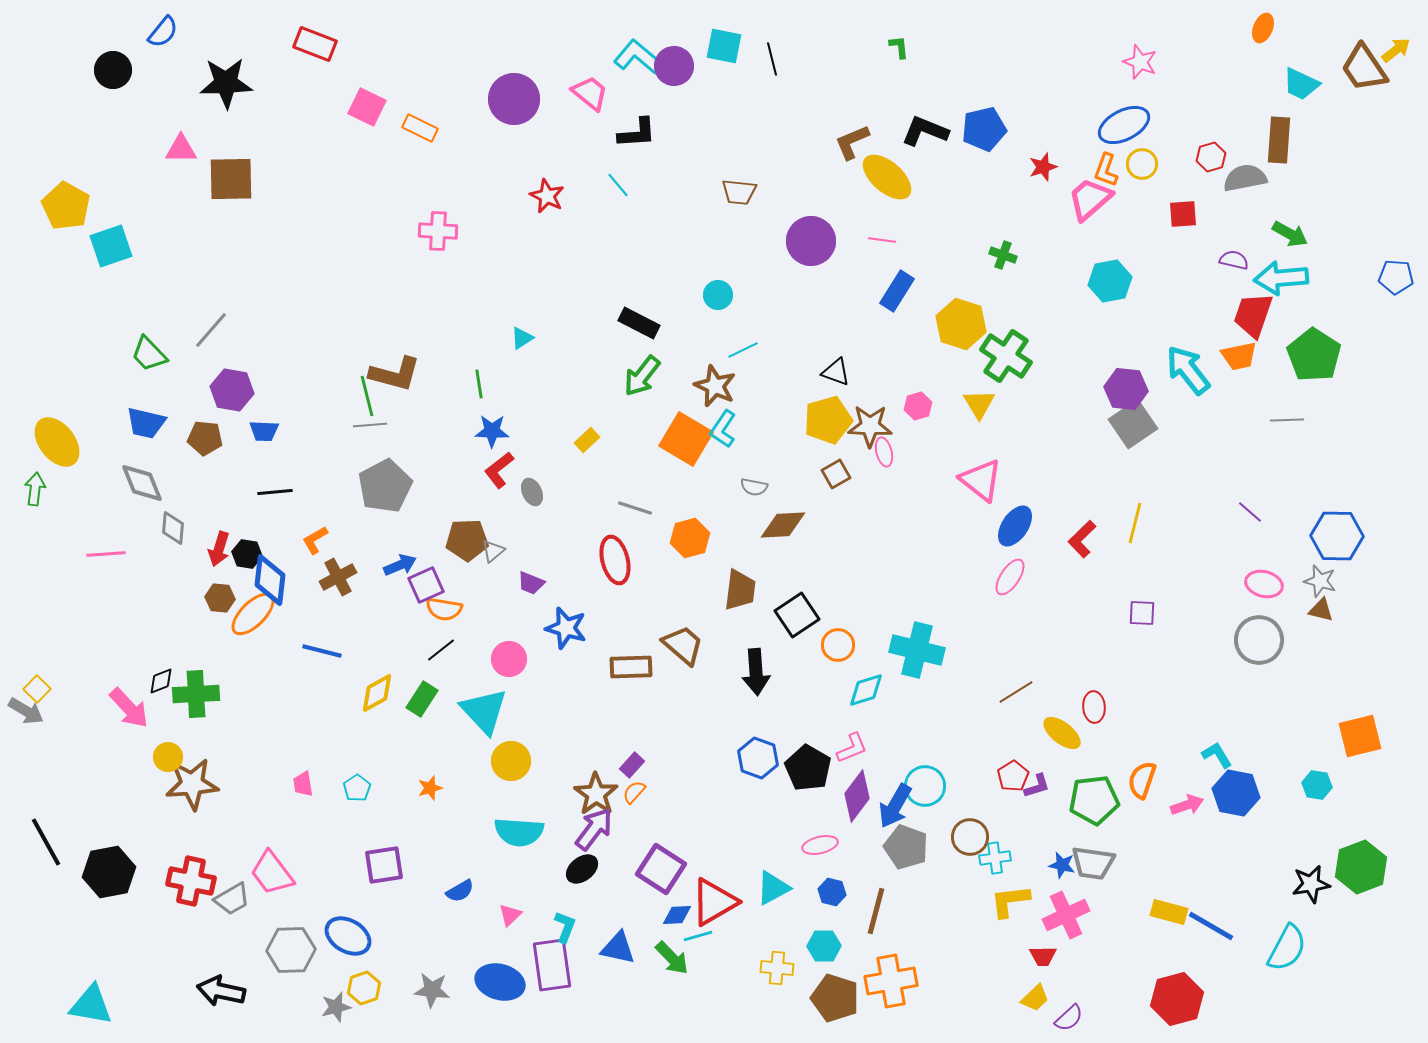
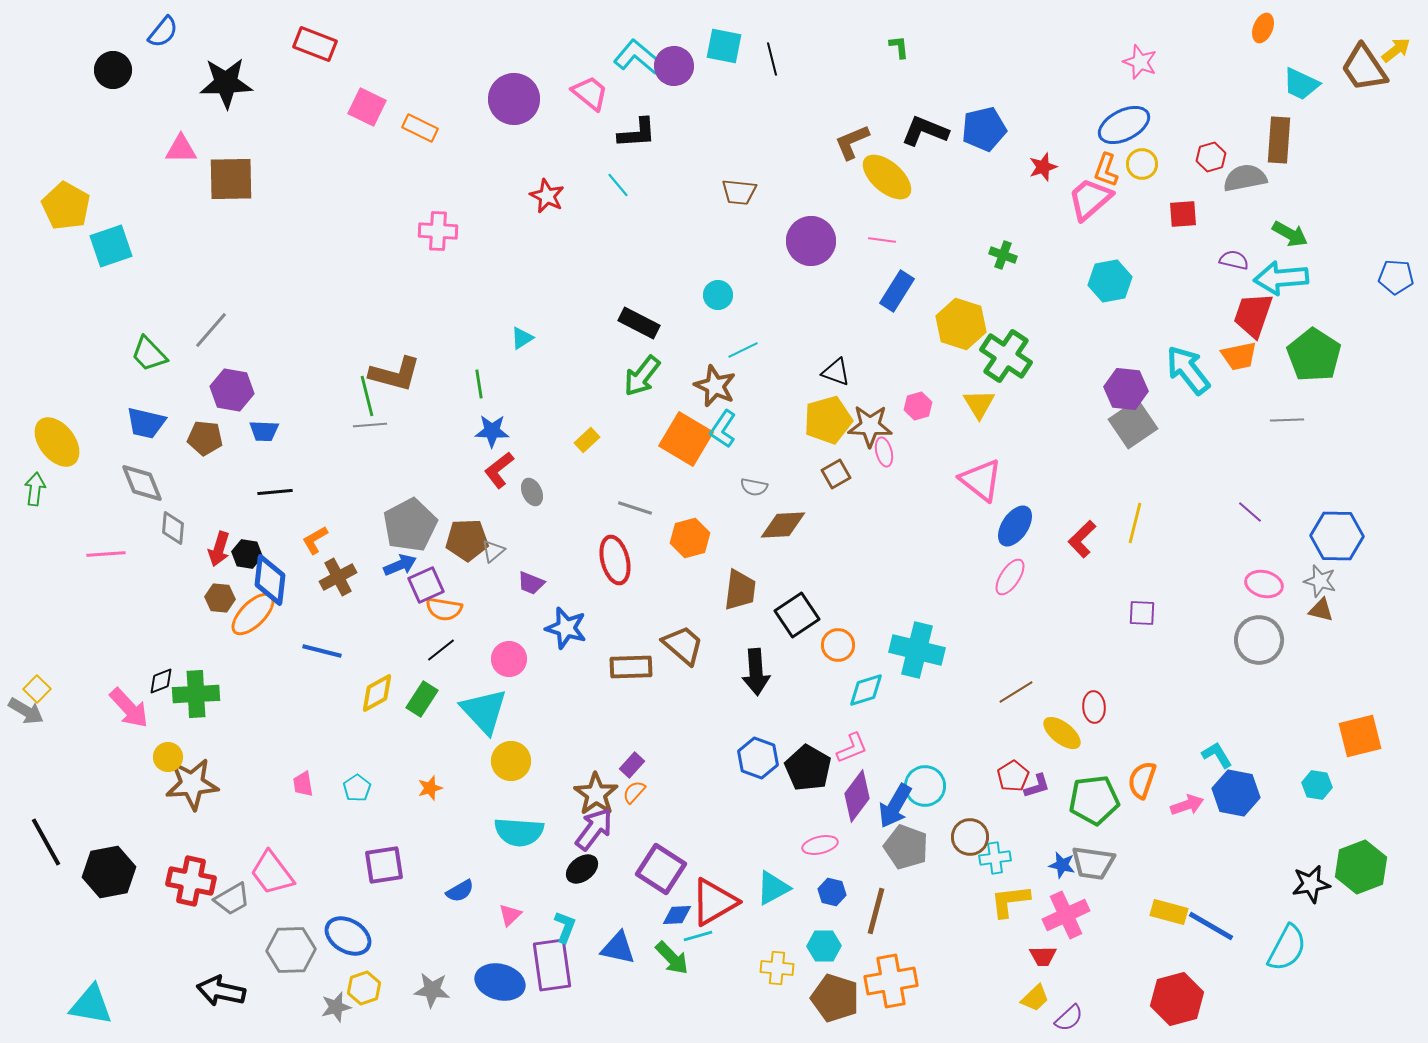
gray pentagon at (385, 486): moved 25 px right, 39 px down
